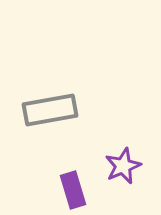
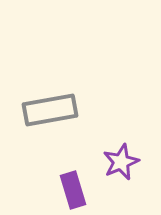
purple star: moved 2 px left, 4 px up
